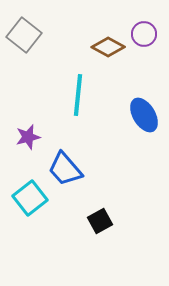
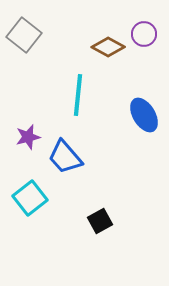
blue trapezoid: moved 12 px up
